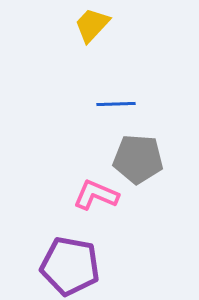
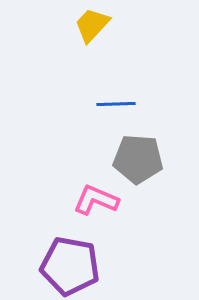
pink L-shape: moved 5 px down
